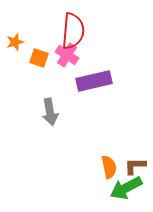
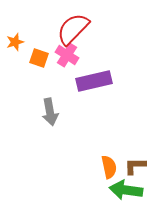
red semicircle: moved 2 px up; rotated 141 degrees counterclockwise
green arrow: moved 2 px down; rotated 36 degrees clockwise
